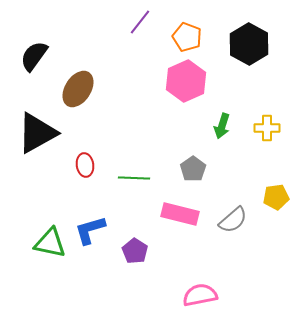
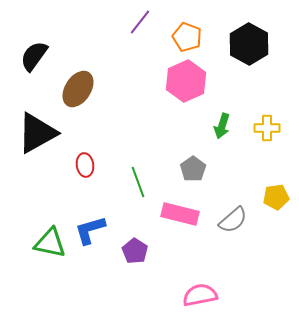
green line: moved 4 px right, 4 px down; rotated 68 degrees clockwise
